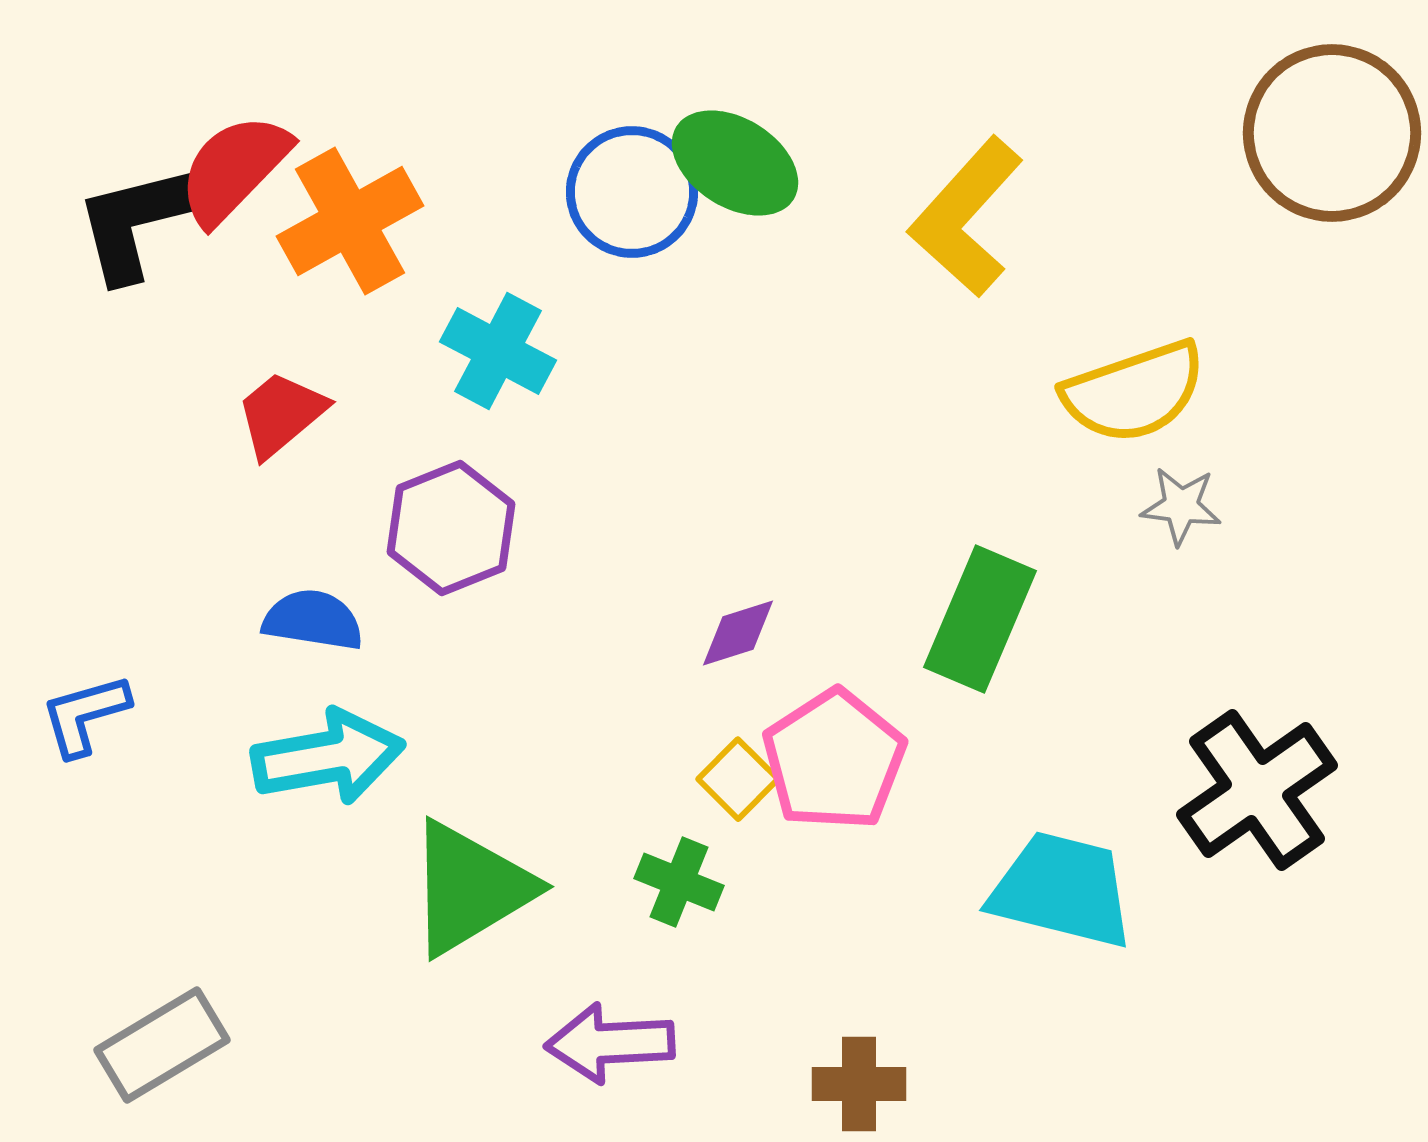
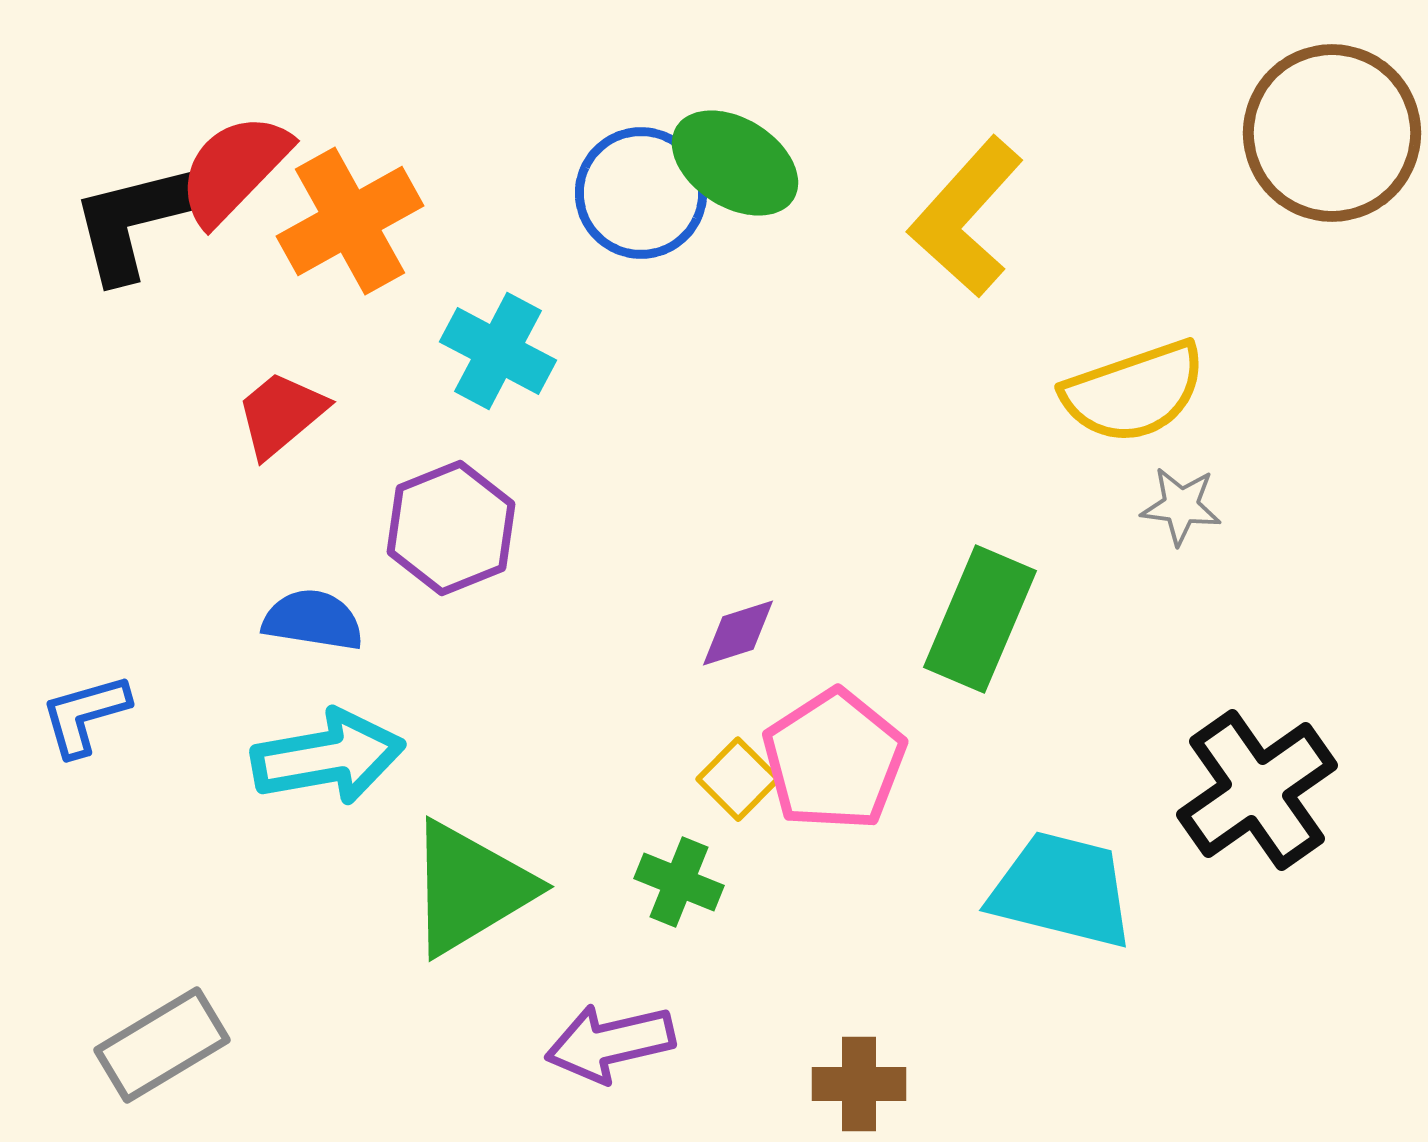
blue circle: moved 9 px right, 1 px down
black L-shape: moved 4 px left
purple arrow: rotated 10 degrees counterclockwise
